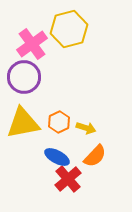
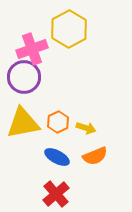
yellow hexagon: rotated 15 degrees counterclockwise
pink cross: moved 5 px down; rotated 16 degrees clockwise
orange hexagon: moved 1 px left
orange semicircle: rotated 25 degrees clockwise
red cross: moved 12 px left, 15 px down
